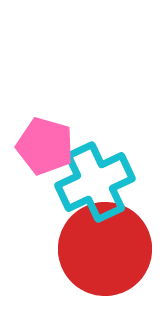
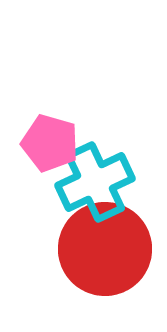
pink pentagon: moved 5 px right, 3 px up
